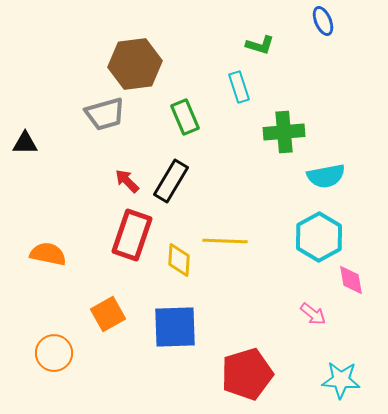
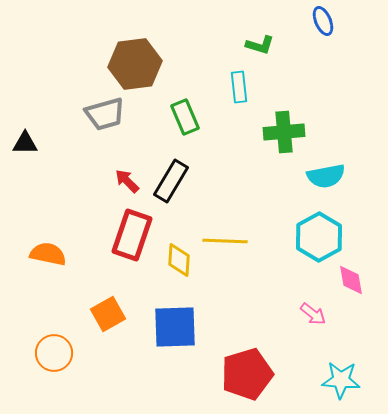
cyan rectangle: rotated 12 degrees clockwise
